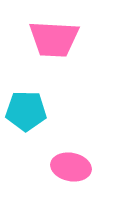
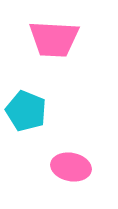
cyan pentagon: rotated 21 degrees clockwise
